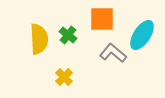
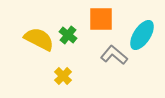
orange square: moved 1 px left
yellow semicircle: rotated 60 degrees counterclockwise
gray L-shape: moved 1 px right, 2 px down
yellow cross: moved 1 px left, 1 px up
